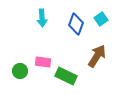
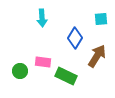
cyan square: rotated 32 degrees clockwise
blue diamond: moved 1 px left, 14 px down; rotated 10 degrees clockwise
